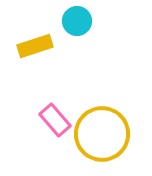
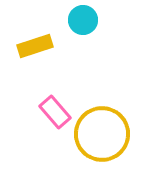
cyan circle: moved 6 px right, 1 px up
pink rectangle: moved 8 px up
